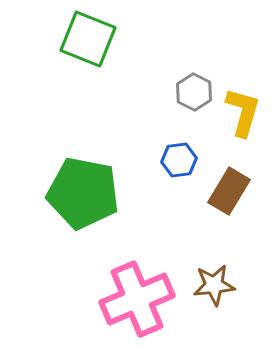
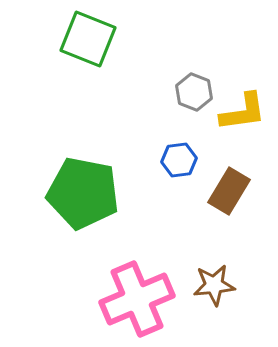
gray hexagon: rotated 6 degrees counterclockwise
yellow L-shape: rotated 66 degrees clockwise
